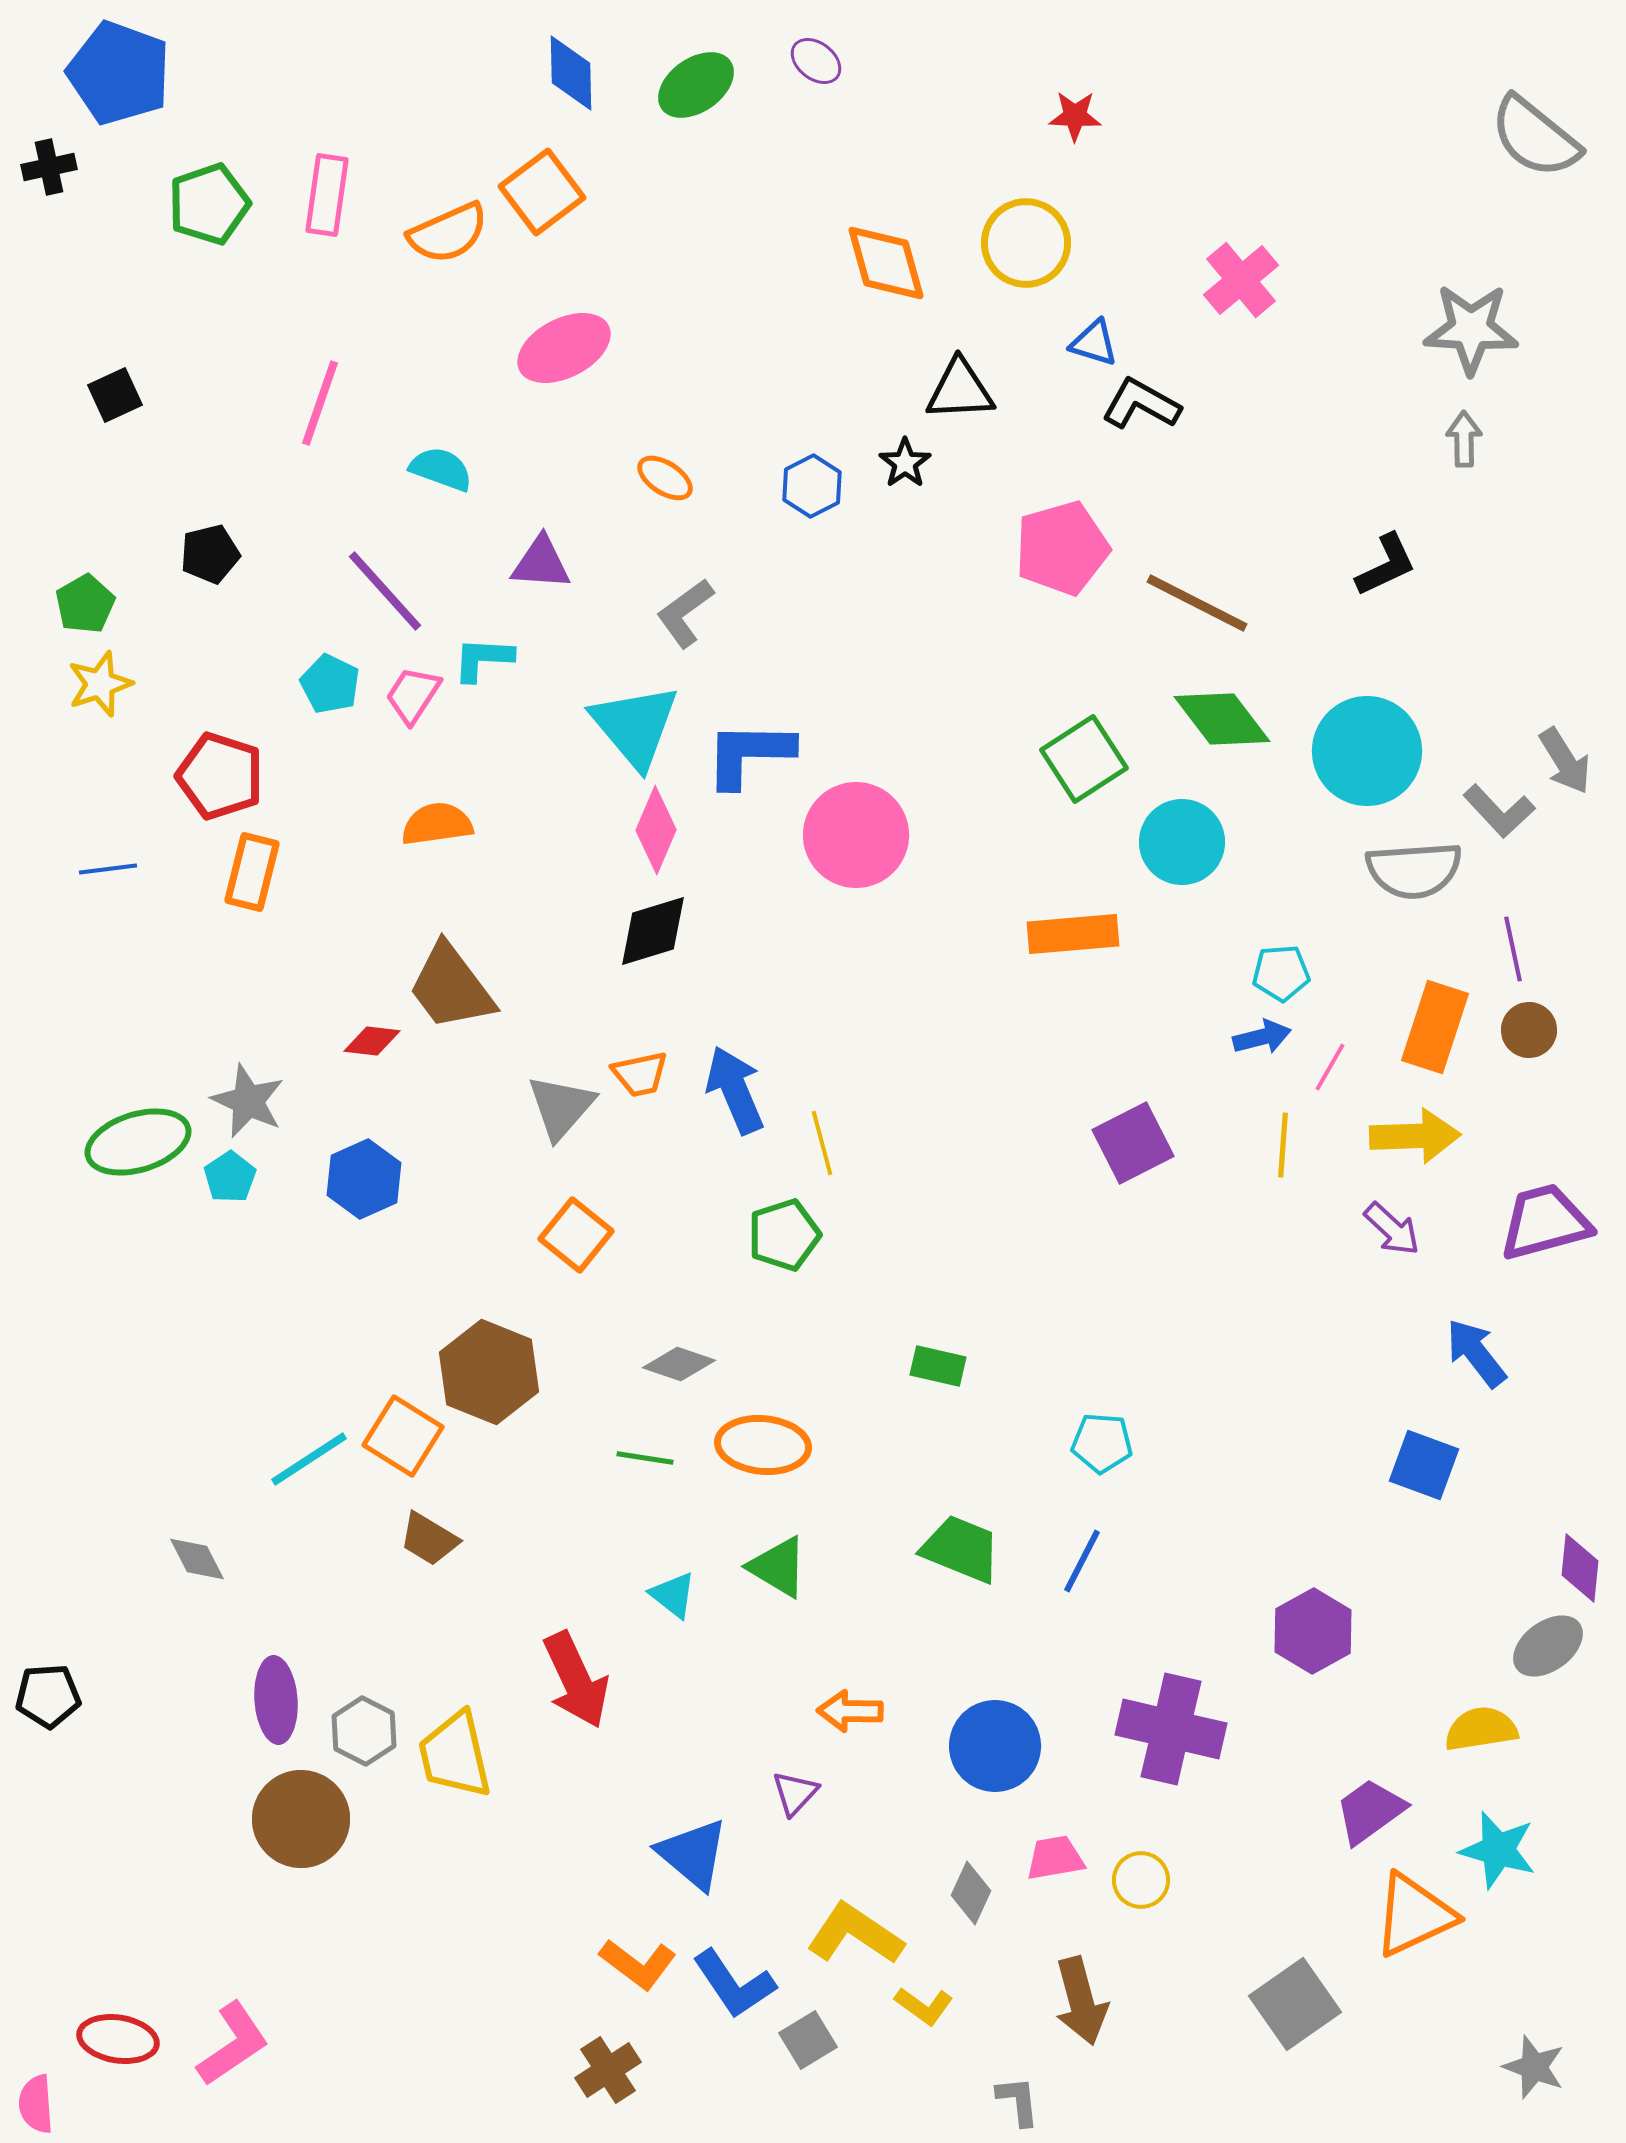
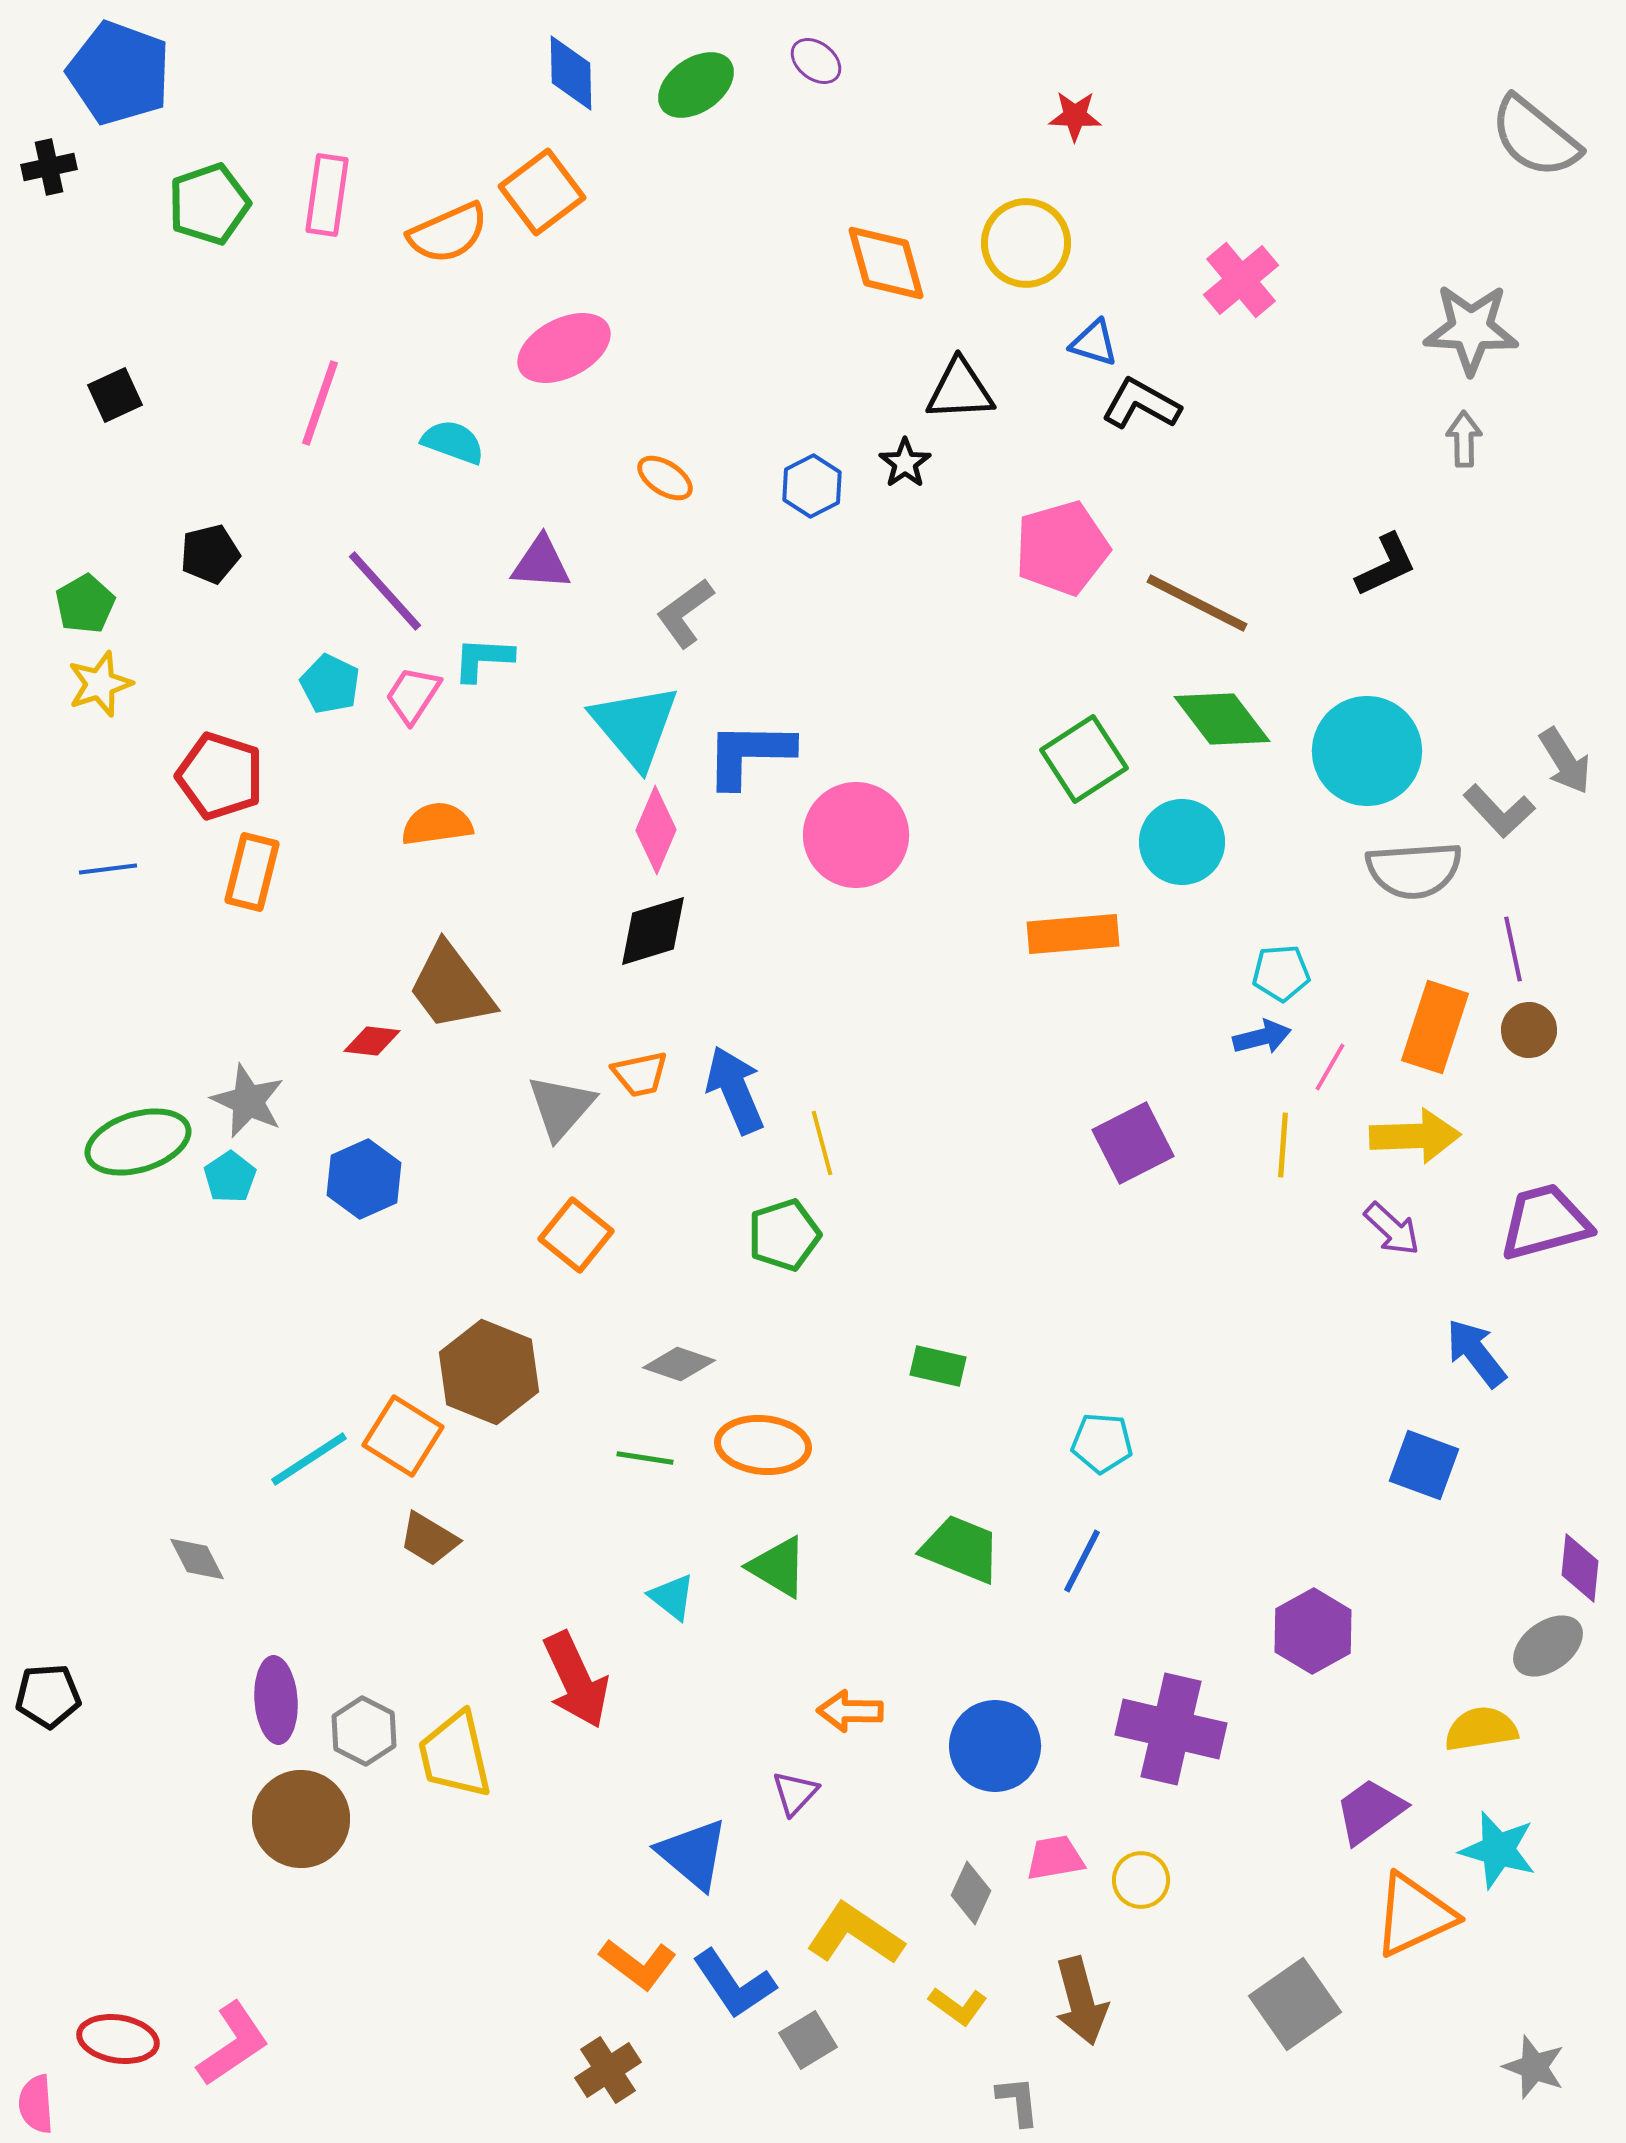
cyan semicircle at (441, 469): moved 12 px right, 27 px up
cyan triangle at (673, 1595): moved 1 px left, 2 px down
yellow L-shape at (924, 2006): moved 34 px right
